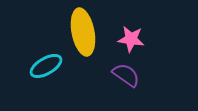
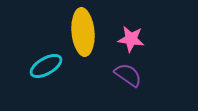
yellow ellipse: rotated 6 degrees clockwise
purple semicircle: moved 2 px right
